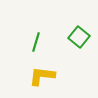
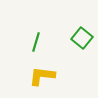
green square: moved 3 px right, 1 px down
